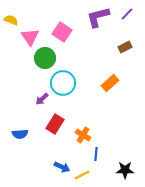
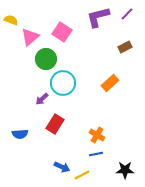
pink triangle: rotated 24 degrees clockwise
green circle: moved 1 px right, 1 px down
orange cross: moved 14 px right
blue line: rotated 72 degrees clockwise
